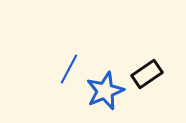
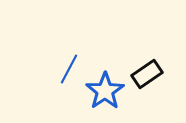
blue star: rotated 12 degrees counterclockwise
